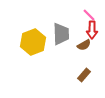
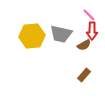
red arrow: moved 1 px down
gray trapezoid: rotated 105 degrees clockwise
yellow hexagon: moved 1 px left, 6 px up; rotated 15 degrees clockwise
